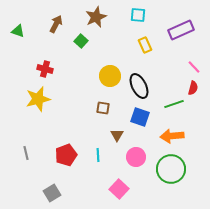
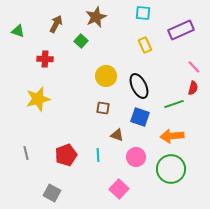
cyan square: moved 5 px right, 2 px up
red cross: moved 10 px up; rotated 14 degrees counterclockwise
yellow circle: moved 4 px left
brown triangle: rotated 40 degrees counterclockwise
gray square: rotated 30 degrees counterclockwise
